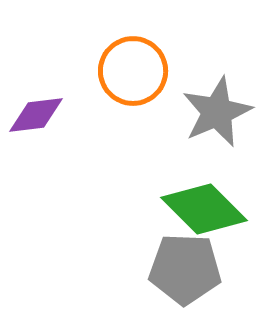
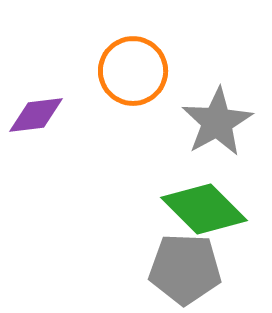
gray star: moved 10 px down; rotated 6 degrees counterclockwise
